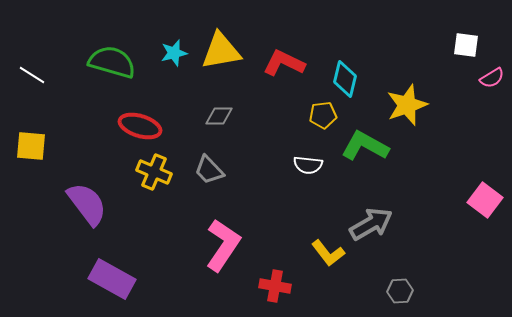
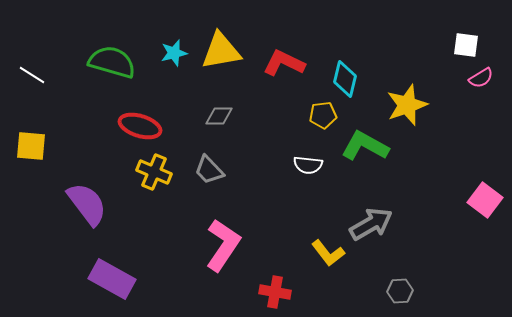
pink semicircle: moved 11 px left
red cross: moved 6 px down
